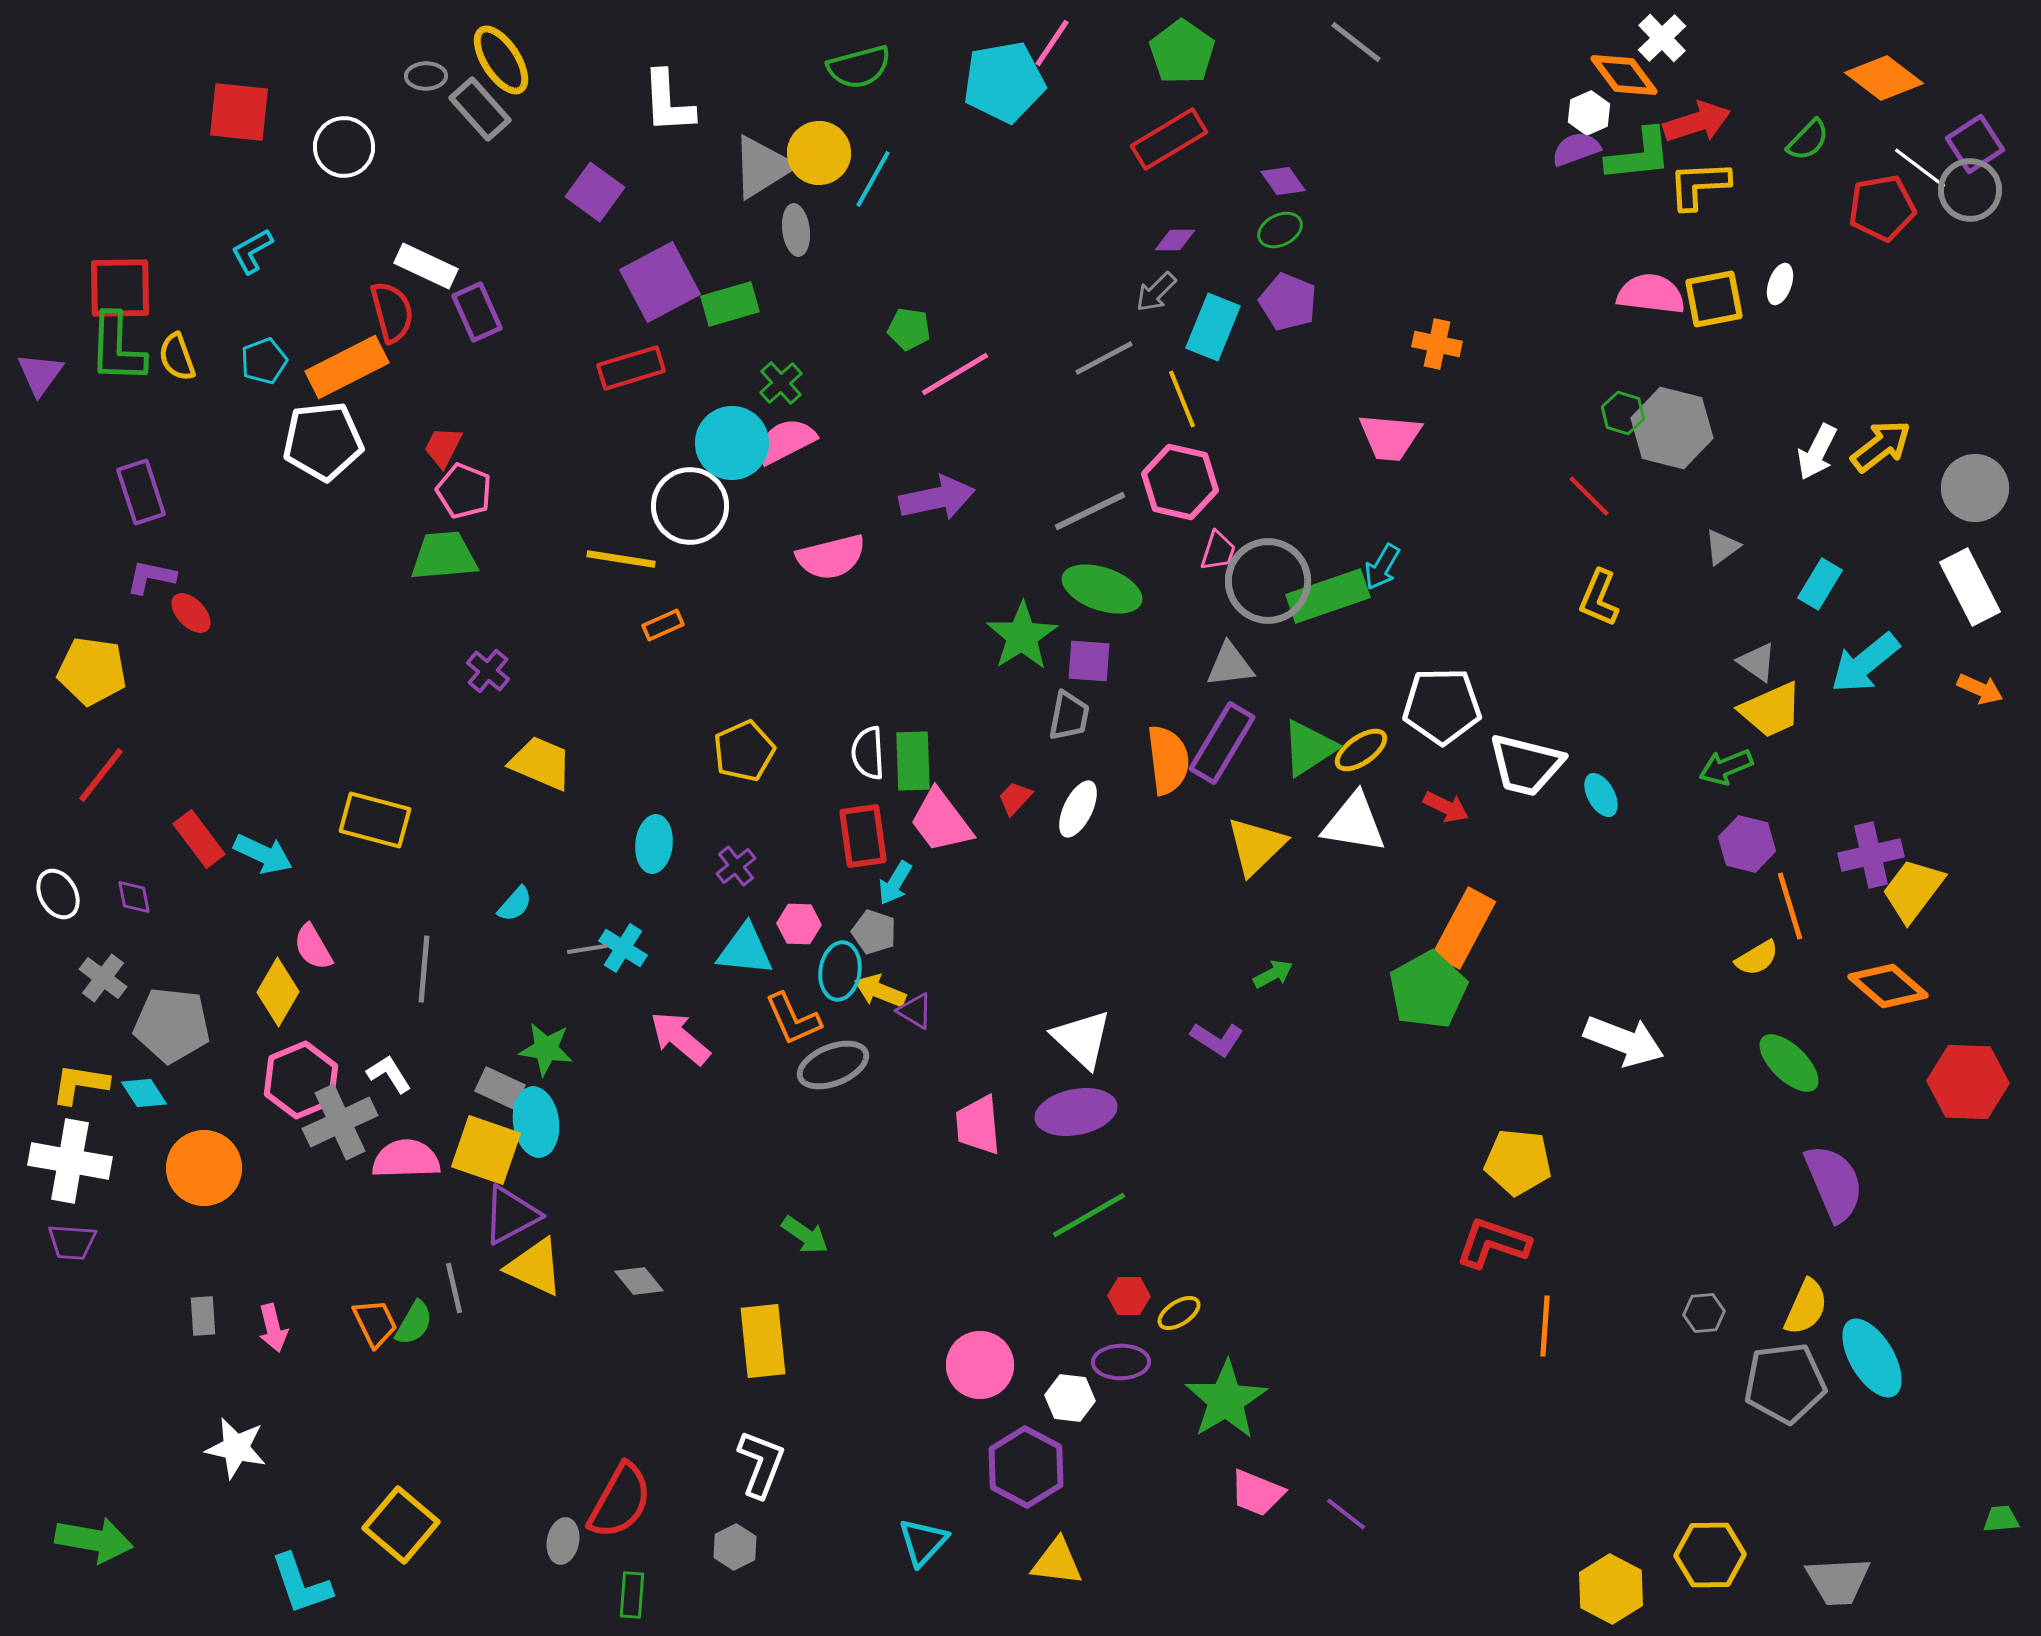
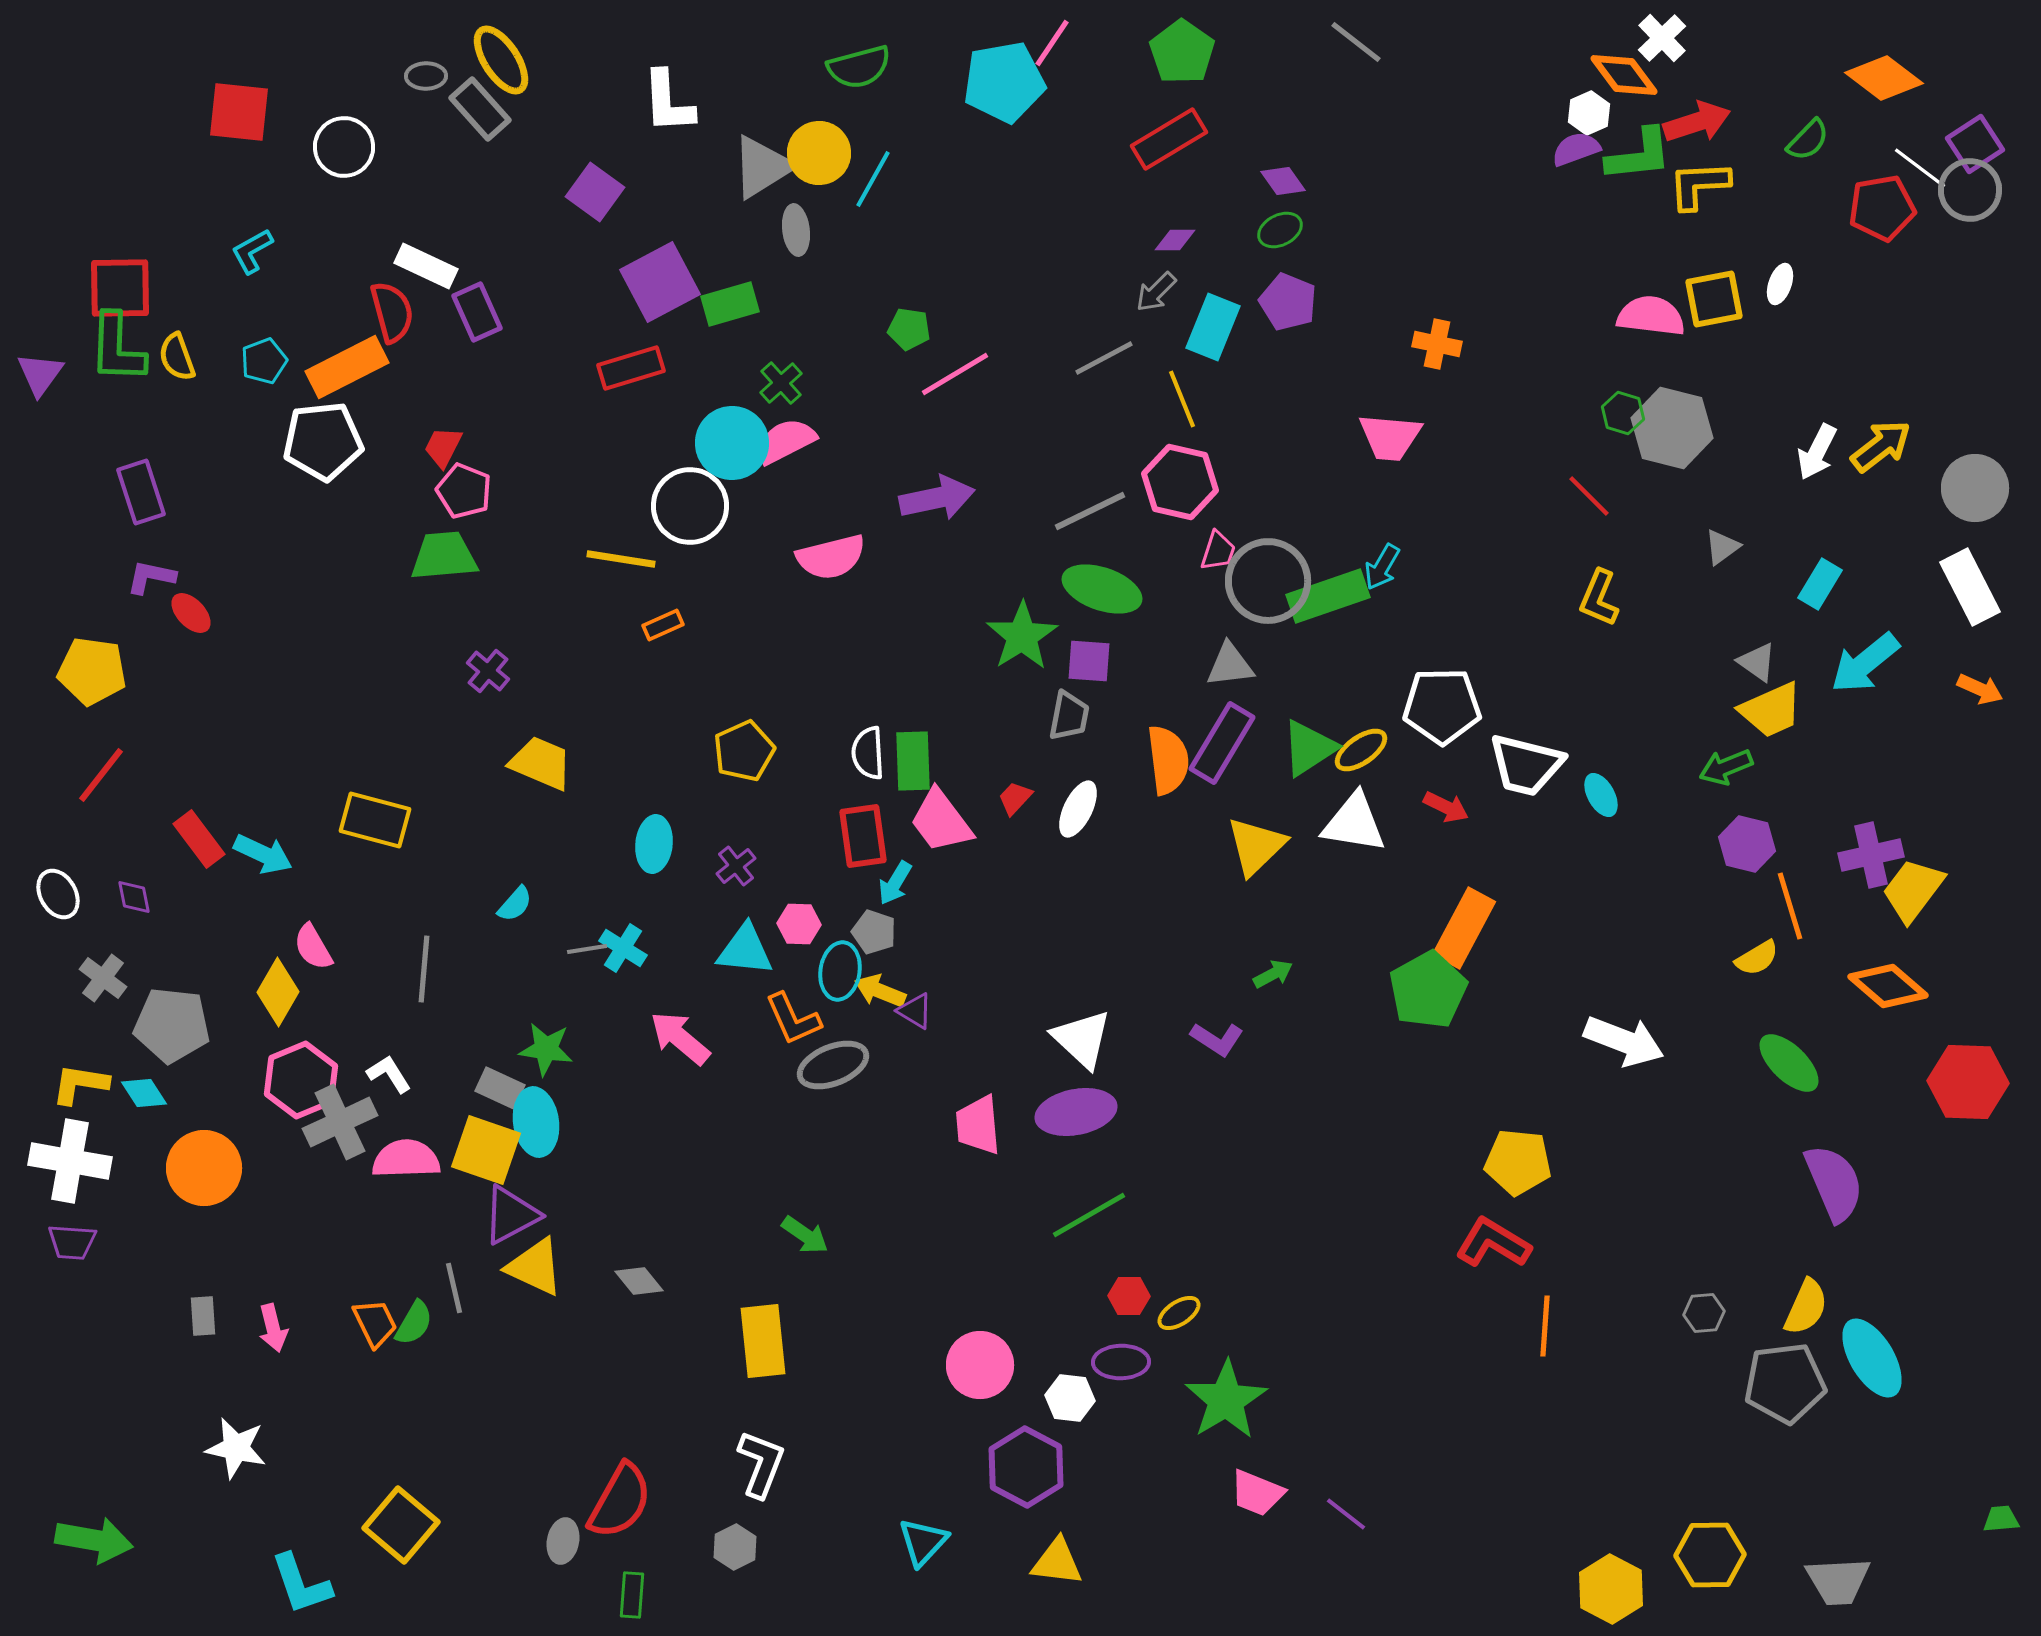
pink semicircle at (1651, 294): moved 22 px down
red L-shape at (1493, 1243): rotated 12 degrees clockwise
